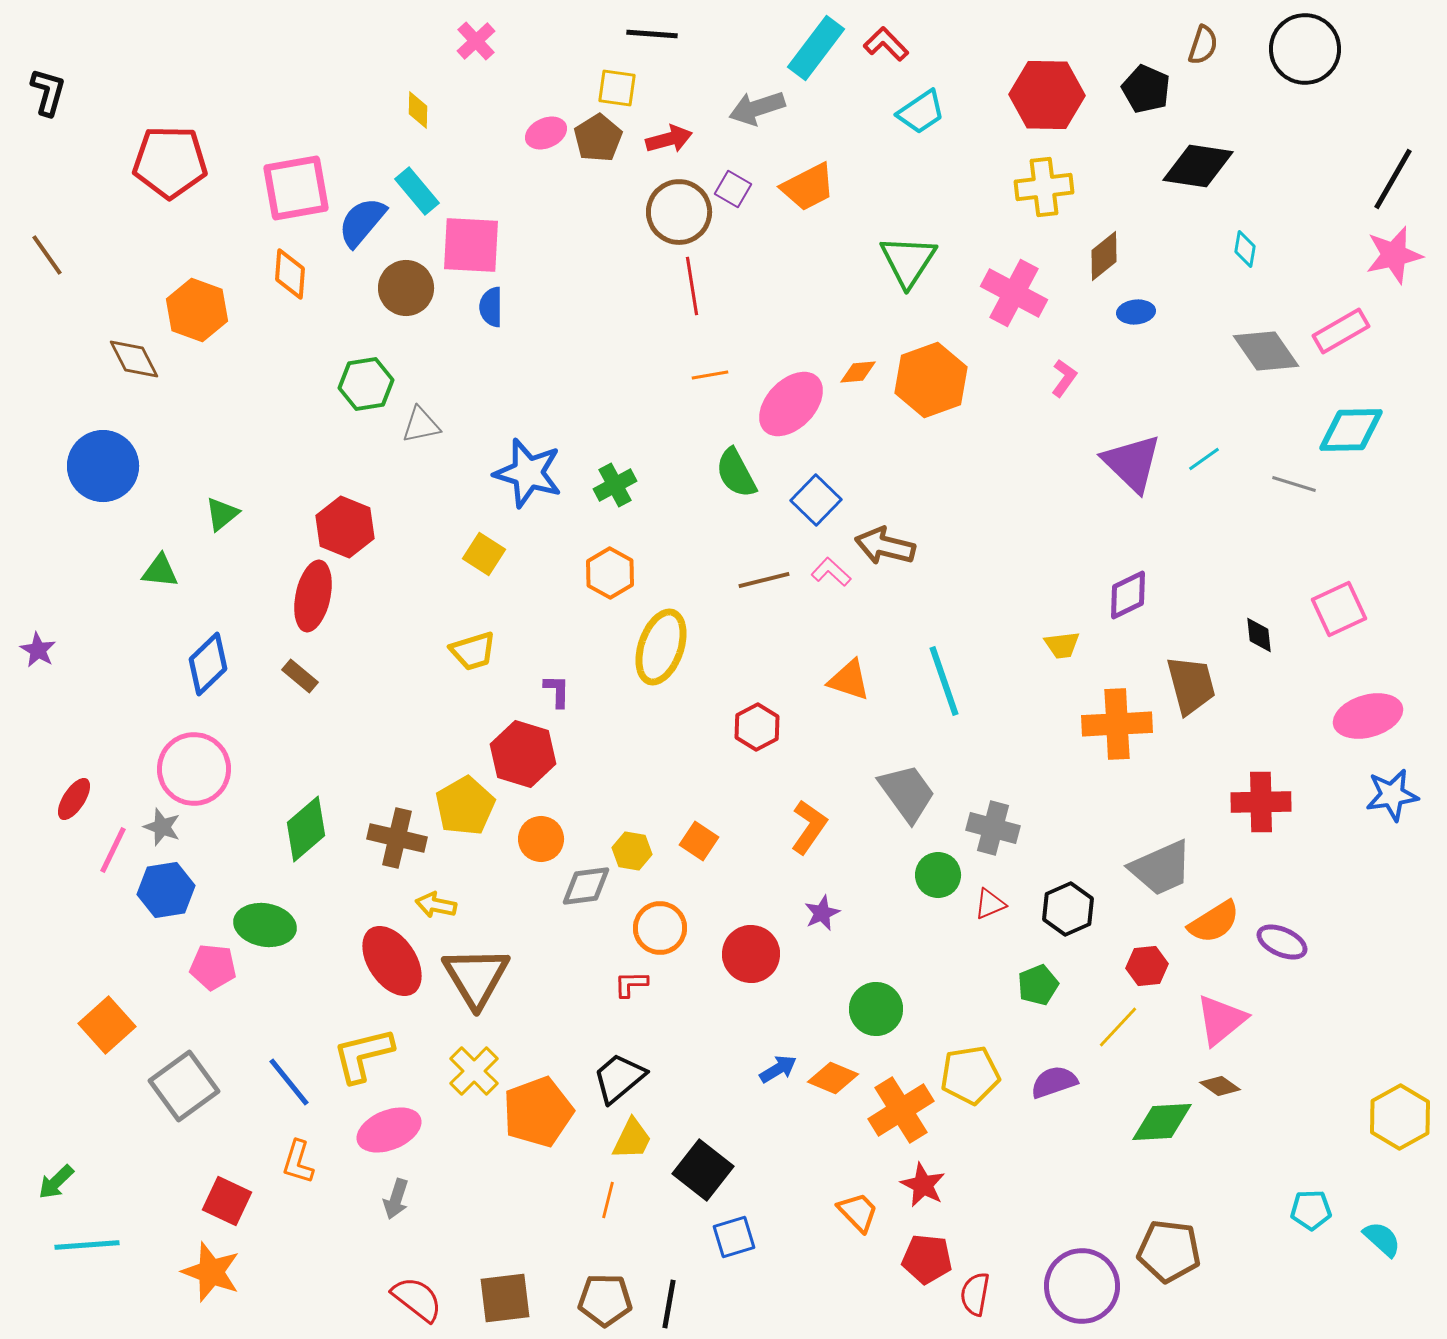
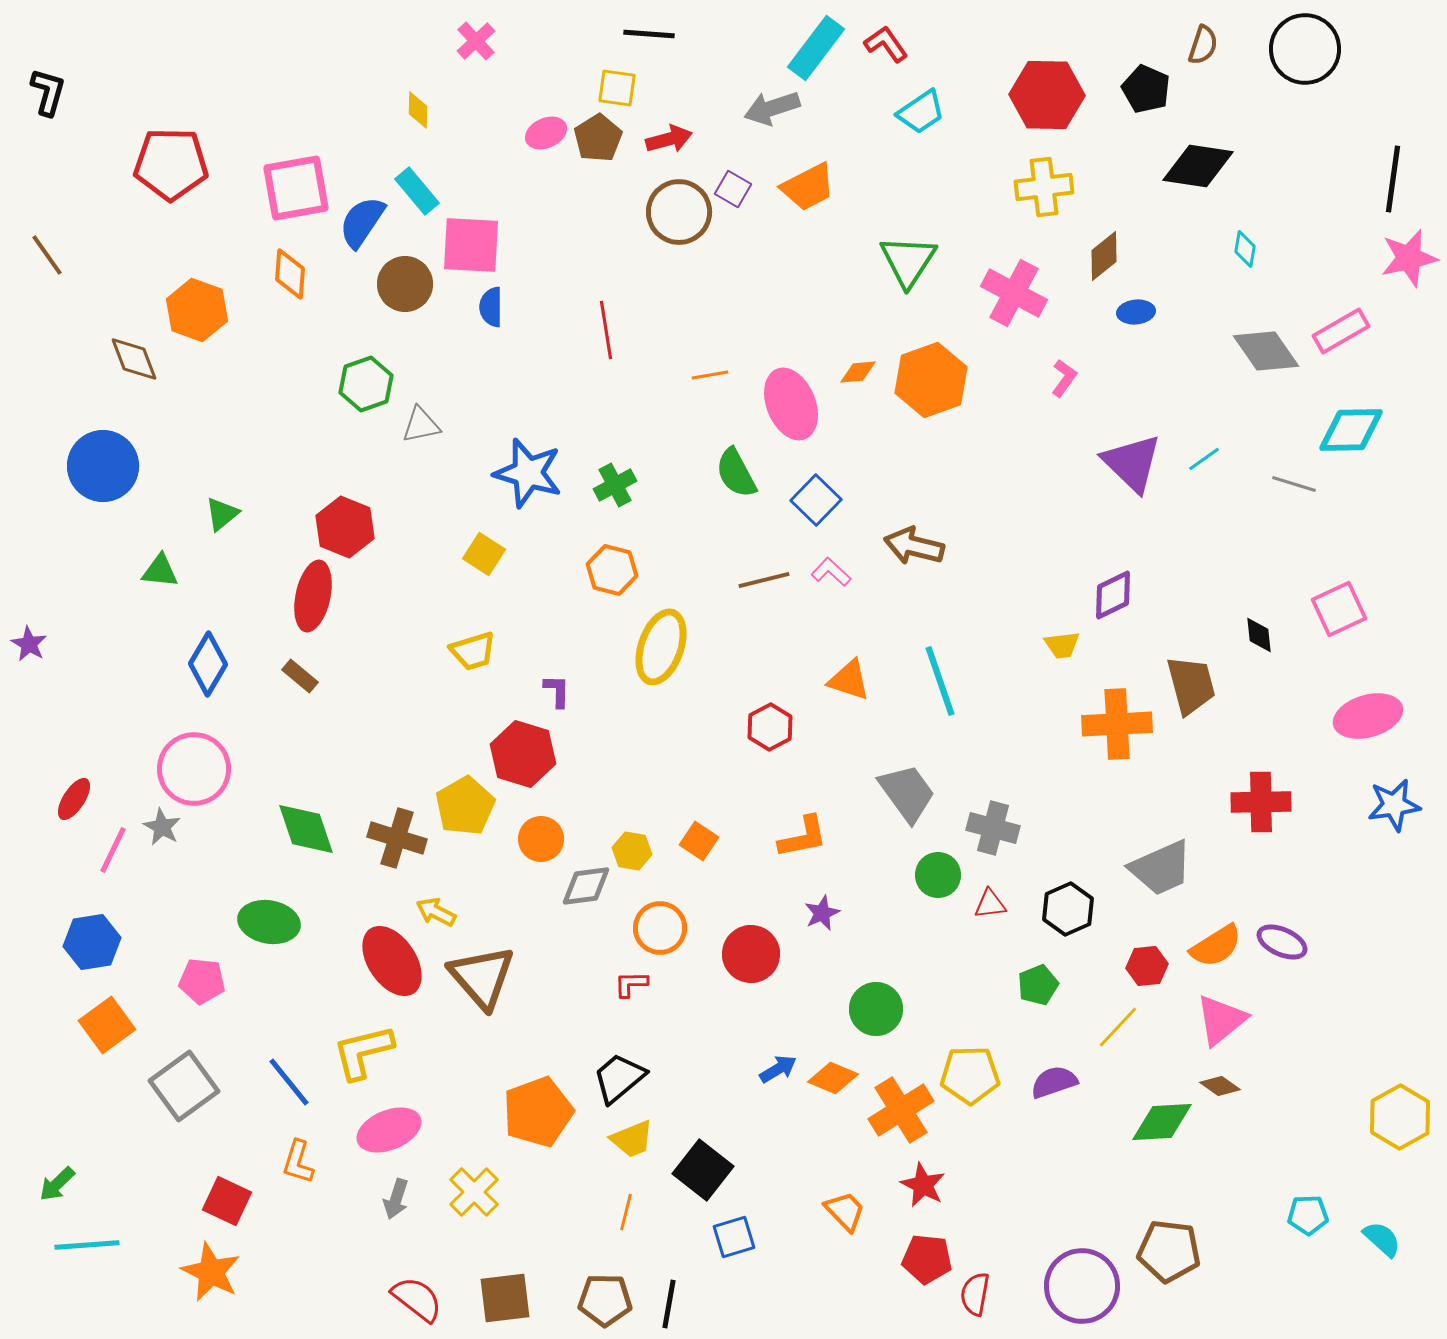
black line at (652, 34): moved 3 px left
red L-shape at (886, 44): rotated 9 degrees clockwise
gray arrow at (757, 108): moved 15 px right
red pentagon at (170, 162): moved 1 px right, 2 px down
black line at (1393, 179): rotated 22 degrees counterclockwise
blue semicircle at (362, 222): rotated 6 degrees counterclockwise
pink star at (1394, 255): moved 15 px right, 3 px down
red line at (692, 286): moved 86 px left, 44 px down
brown circle at (406, 288): moved 1 px left, 4 px up
brown diamond at (134, 359): rotated 6 degrees clockwise
green hexagon at (366, 384): rotated 10 degrees counterclockwise
pink ellipse at (791, 404): rotated 66 degrees counterclockwise
brown arrow at (885, 546): moved 29 px right
orange hexagon at (610, 573): moved 2 px right, 3 px up; rotated 15 degrees counterclockwise
purple diamond at (1128, 595): moved 15 px left
purple star at (38, 650): moved 9 px left, 6 px up
blue diamond at (208, 664): rotated 16 degrees counterclockwise
cyan line at (944, 681): moved 4 px left
red hexagon at (757, 727): moved 13 px right
blue star at (1392, 795): moved 2 px right, 10 px down
gray star at (162, 827): rotated 9 degrees clockwise
orange L-shape at (809, 827): moved 6 px left, 10 px down; rotated 44 degrees clockwise
green diamond at (306, 829): rotated 68 degrees counterclockwise
brown cross at (397, 838): rotated 4 degrees clockwise
blue hexagon at (166, 890): moved 74 px left, 52 px down
red triangle at (990, 904): rotated 16 degrees clockwise
yellow arrow at (436, 905): moved 7 px down; rotated 15 degrees clockwise
orange semicircle at (1214, 922): moved 2 px right, 24 px down
green ellipse at (265, 925): moved 4 px right, 3 px up
pink pentagon at (213, 967): moved 11 px left, 14 px down
brown triangle at (476, 977): moved 6 px right; rotated 10 degrees counterclockwise
orange square at (107, 1025): rotated 6 degrees clockwise
yellow L-shape at (363, 1055): moved 3 px up
yellow cross at (474, 1071): moved 121 px down
yellow pentagon at (970, 1075): rotated 8 degrees clockwise
yellow trapezoid at (632, 1139): rotated 42 degrees clockwise
green arrow at (56, 1182): moved 1 px right, 2 px down
orange line at (608, 1200): moved 18 px right, 12 px down
cyan pentagon at (1311, 1210): moved 3 px left, 5 px down
orange trapezoid at (858, 1212): moved 13 px left, 1 px up
orange star at (211, 1272): rotated 6 degrees clockwise
